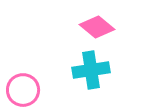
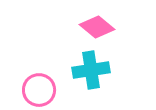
pink circle: moved 16 px right
